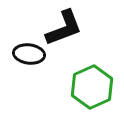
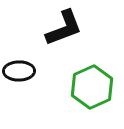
black ellipse: moved 10 px left, 17 px down; rotated 8 degrees counterclockwise
